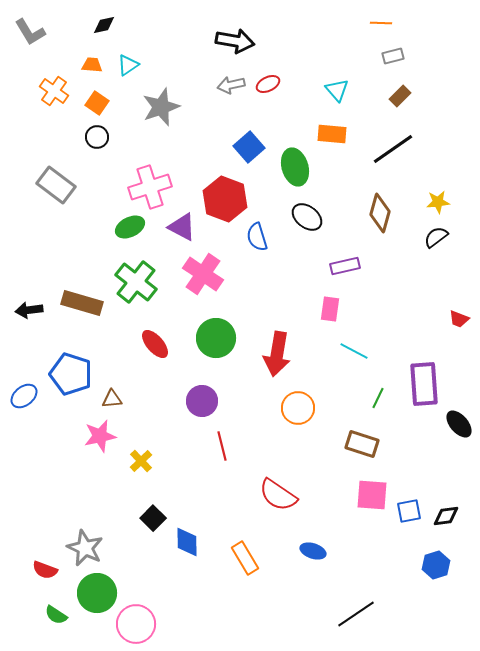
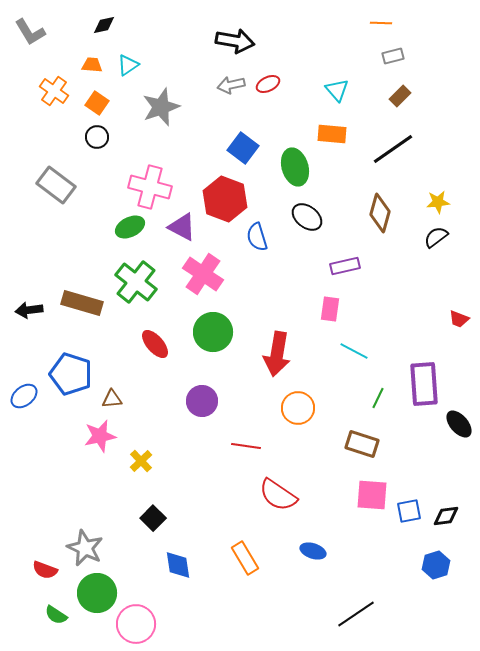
blue square at (249, 147): moved 6 px left, 1 px down; rotated 12 degrees counterclockwise
pink cross at (150, 187): rotated 33 degrees clockwise
green circle at (216, 338): moved 3 px left, 6 px up
red line at (222, 446): moved 24 px right; rotated 68 degrees counterclockwise
blue diamond at (187, 542): moved 9 px left, 23 px down; rotated 8 degrees counterclockwise
